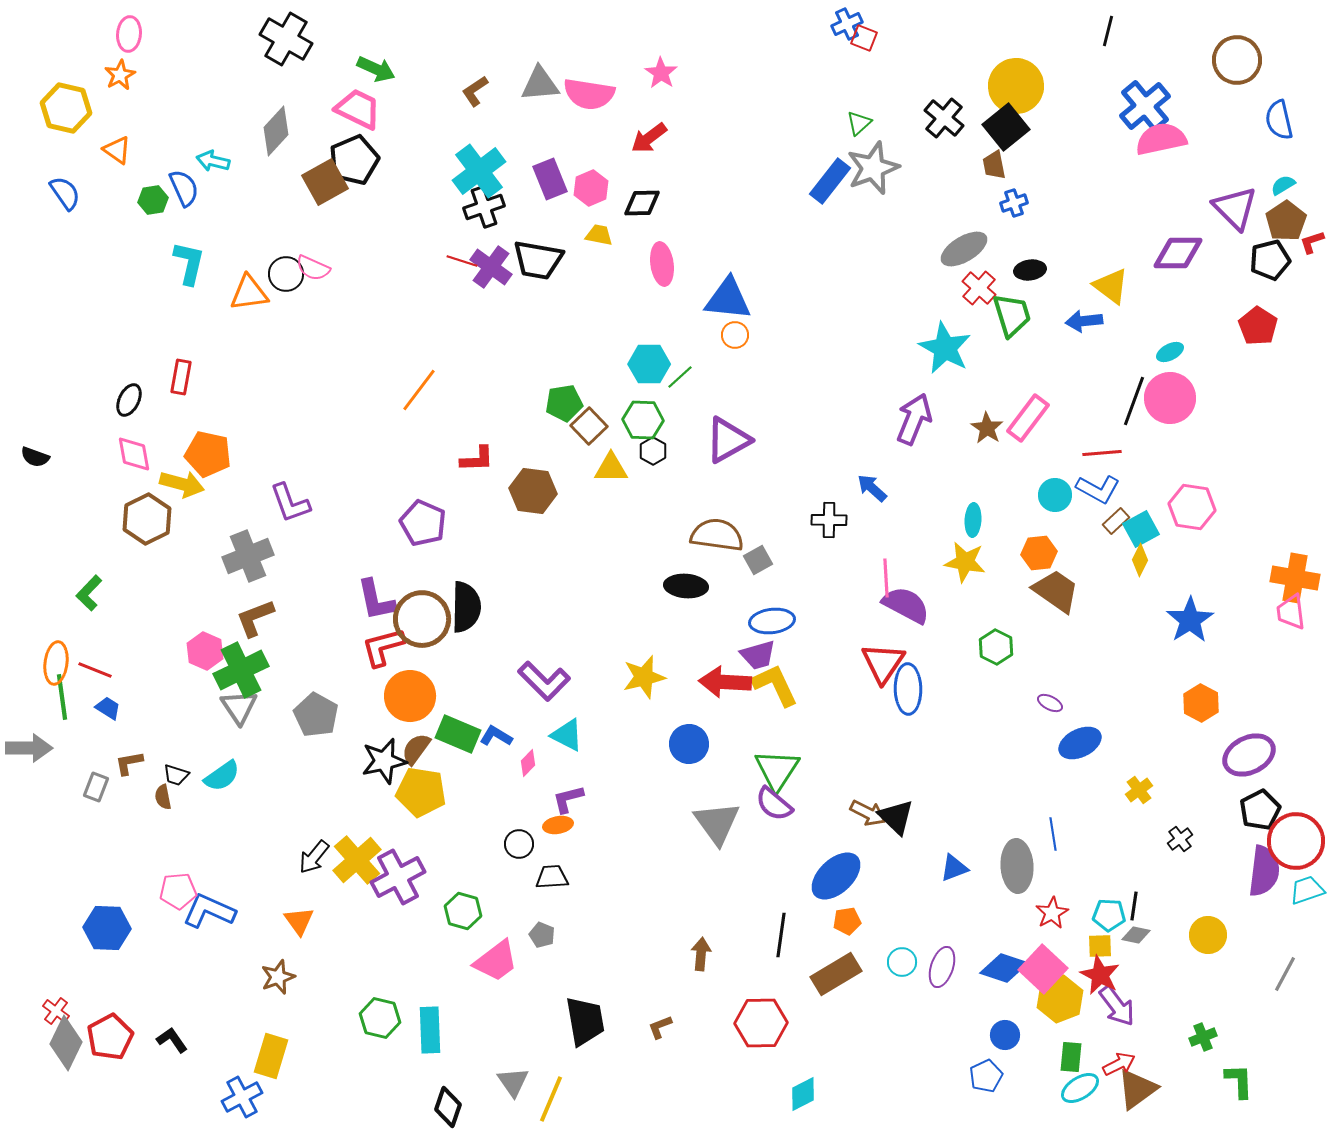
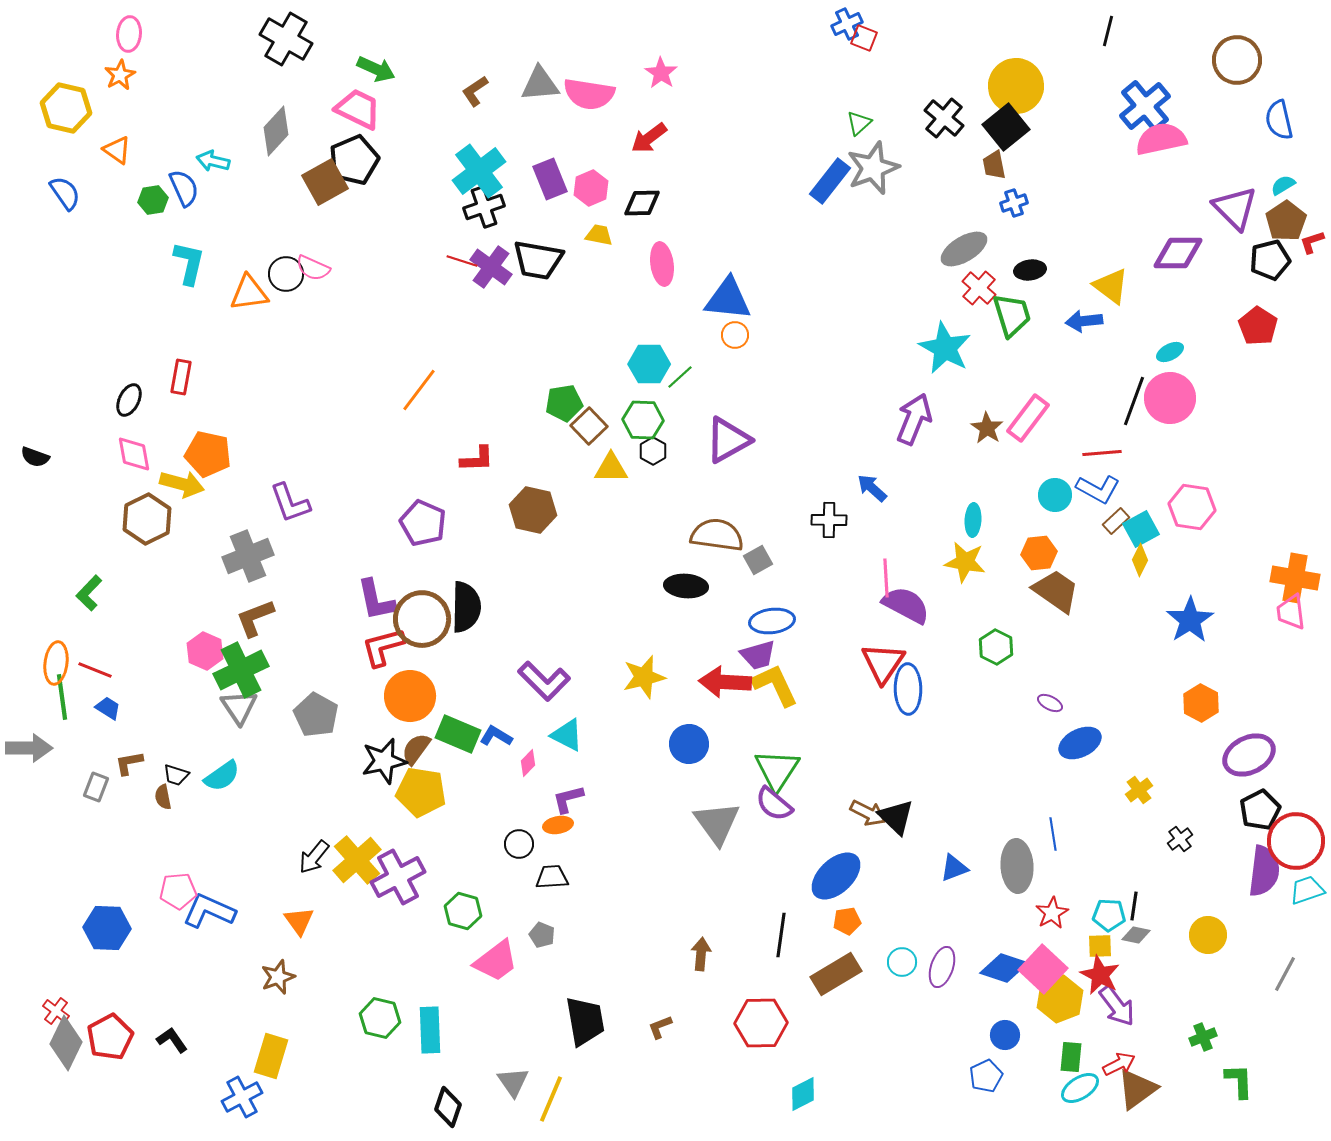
brown hexagon at (533, 491): moved 19 px down; rotated 6 degrees clockwise
